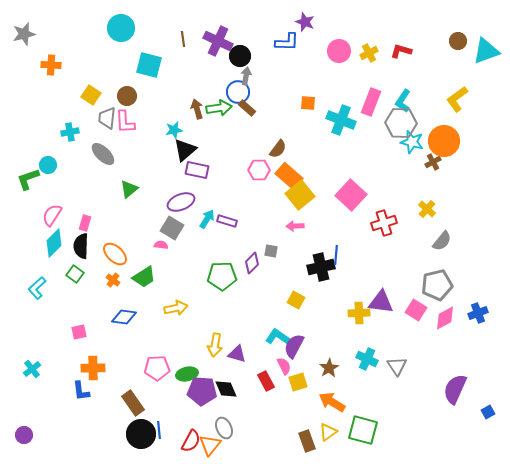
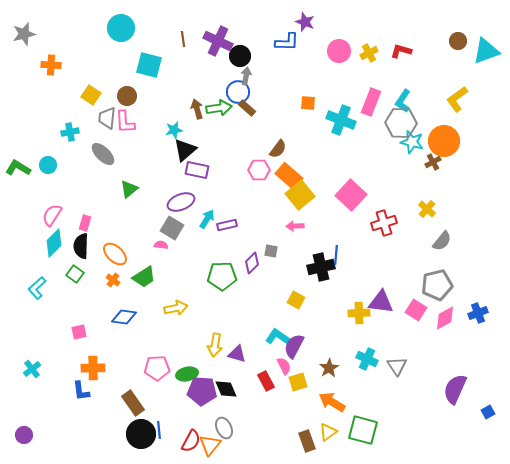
green L-shape at (28, 179): moved 10 px left, 11 px up; rotated 50 degrees clockwise
purple rectangle at (227, 221): moved 4 px down; rotated 30 degrees counterclockwise
